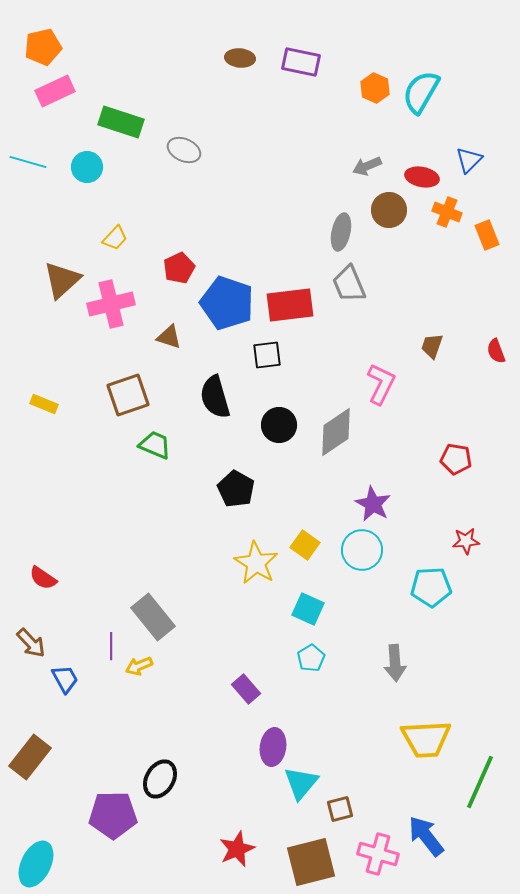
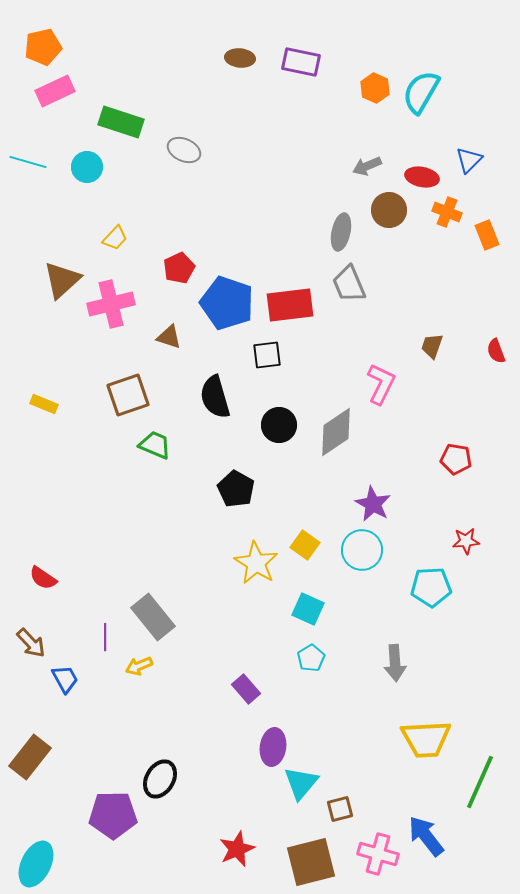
purple line at (111, 646): moved 6 px left, 9 px up
